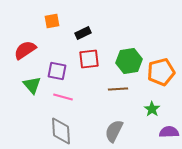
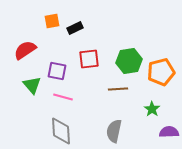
black rectangle: moved 8 px left, 5 px up
gray semicircle: rotated 15 degrees counterclockwise
